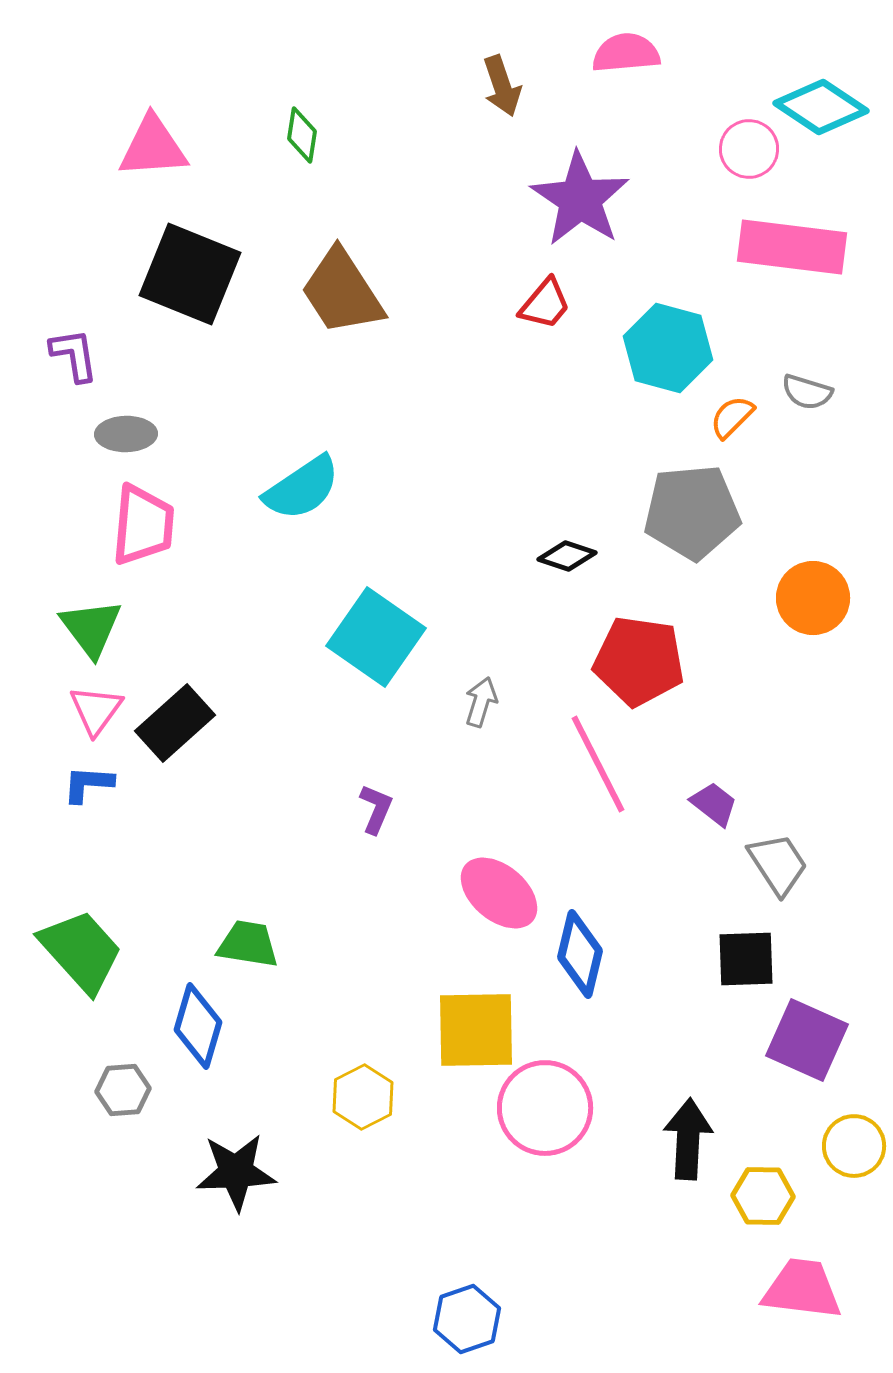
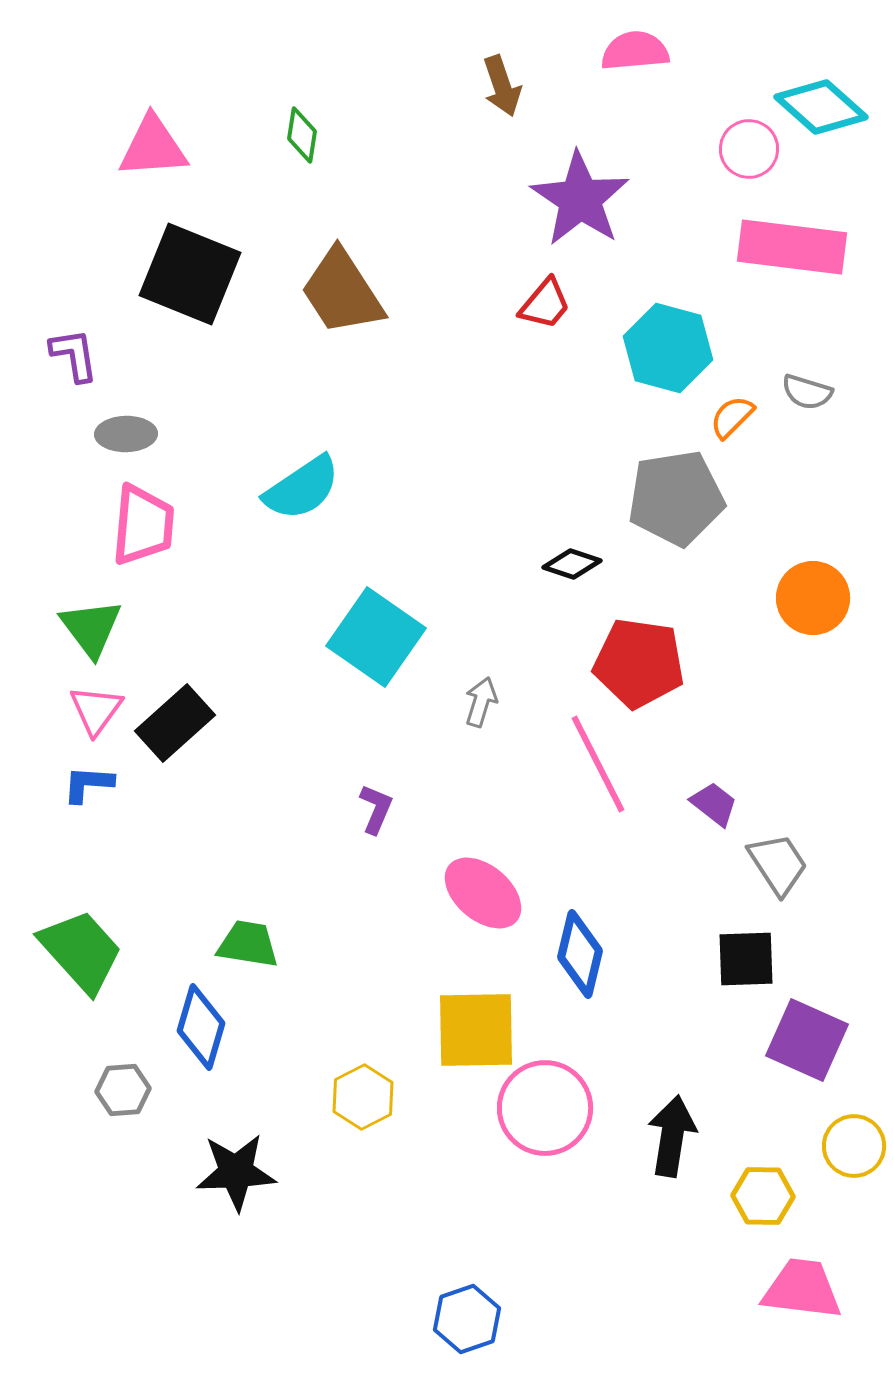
pink semicircle at (626, 53): moved 9 px right, 2 px up
cyan diamond at (821, 107): rotated 8 degrees clockwise
gray pentagon at (692, 512): moved 16 px left, 14 px up; rotated 4 degrees counterclockwise
black diamond at (567, 556): moved 5 px right, 8 px down
red pentagon at (639, 661): moved 2 px down
pink ellipse at (499, 893): moved 16 px left
blue diamond at (198, 1026): moved 3 px right, 1 px down
black arrow at (688, 1139): moved 16 px left, 3 px up; rotated 6 degrees clockwise
